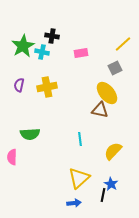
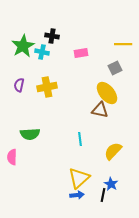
yellow line: rotated 42 degrees clockwise
blue arrow: moved 3 px right, 8 px up
